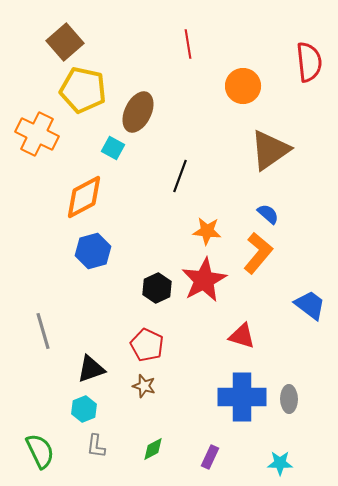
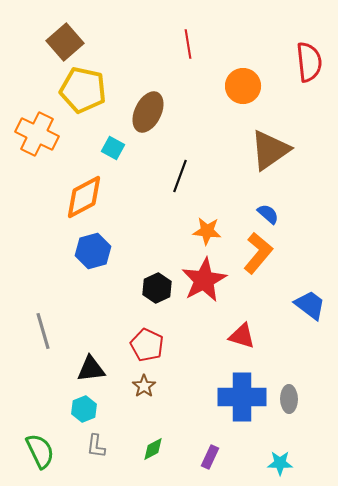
brown ellipse: moved 10 px right
black triangle: rotated 12 degrees clockwise
brown star: rotated 20 degrees clockwise
